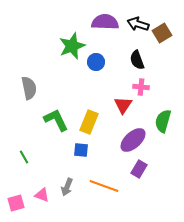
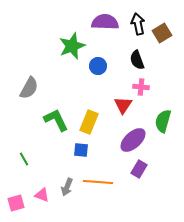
black arrow: rotated 60 degrees clockwise
blue circle: moved 2 px right, 4 px down
gray semicircle: rotated 40 degrees clockwise
green line: moved 2 px down
orange line: moved 6 px left, 4 px up; rotated 16 degrees counterclockwise
